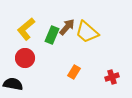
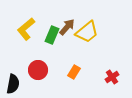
yellow trapezoid: rotated 80 degrees counterclockwise
red circle: moved 13 px right, 12 px down
red cross: rotated 16 degrees counterclockwise
black semicircle: rotated 90 degrees clockwise
